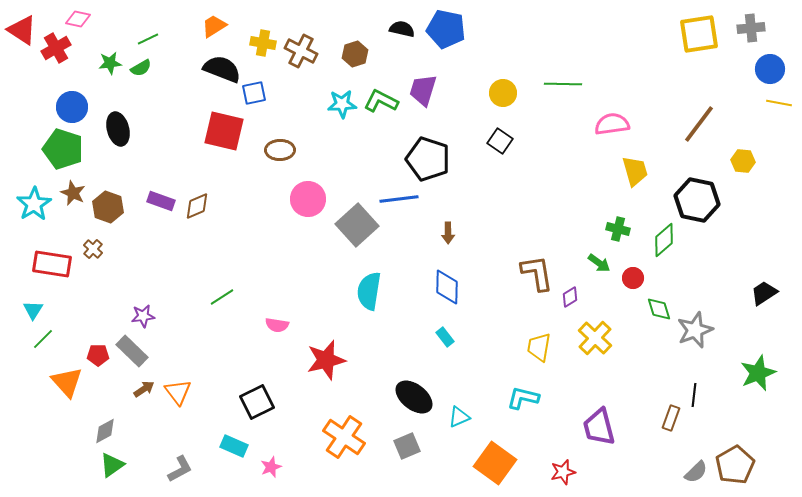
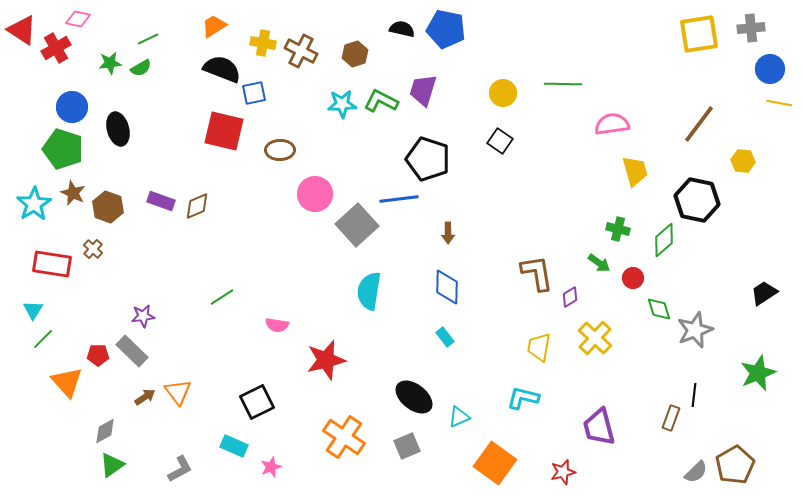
pink circle at (308, 199): moved 7 px right, 5 px up
brown arrow at (144, 389): moved 1 px right, 8 px down
